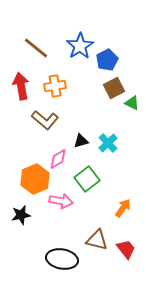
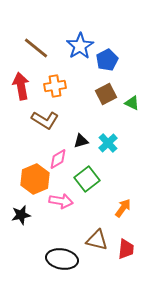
brown square: moved 8 px left, 6 px down
brown L-shape: rotated 8 degrees counterclockwise
red trapezoid: rotated 45 degrees clockwise
